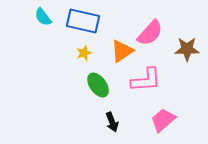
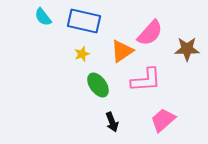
blue rectangle: moved 1 px right
yellow star: moved 2 px left, 1 px down
